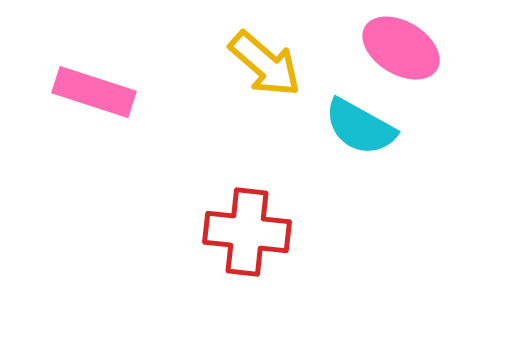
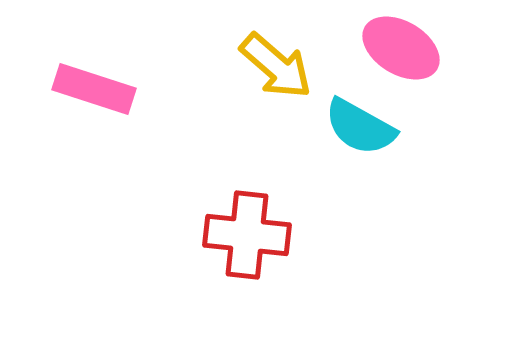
yellow arrow: moved 11 px right, 2 px down
pink rectangle: moved 3 px up
red cross: moved 3 px down
